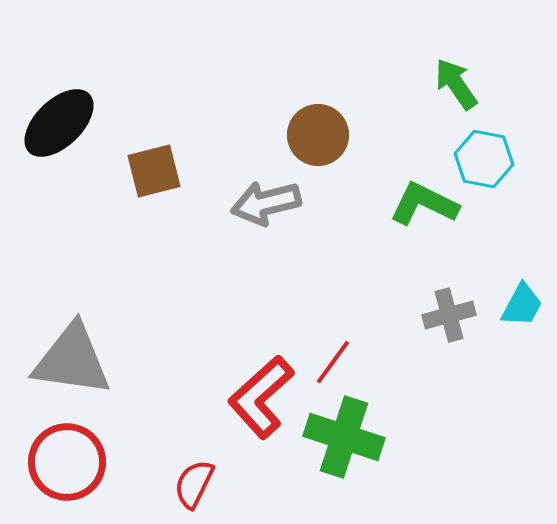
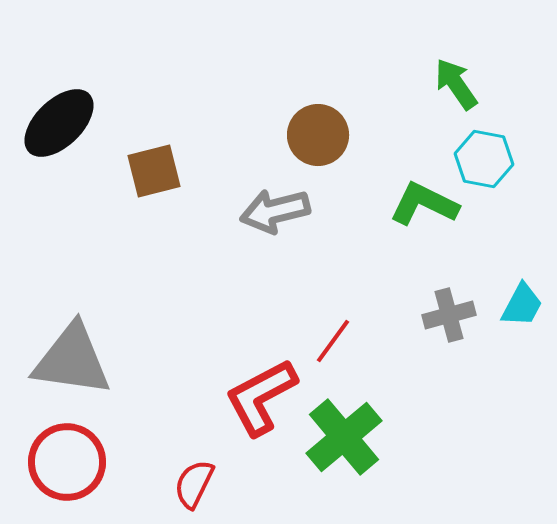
gray arrow: moved 9 px right, 8 px down
red line: moved 21 px up
red L-shape: rotated 14 degrees clockwise
green cross: rotated 32 degrees clockwise
